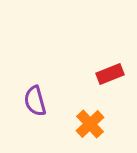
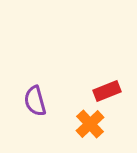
red rectangle: moved 3 px left, 17 px down
